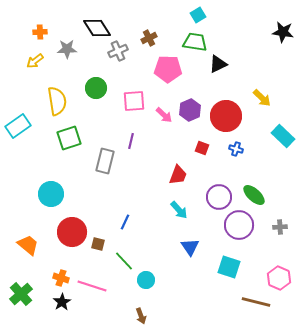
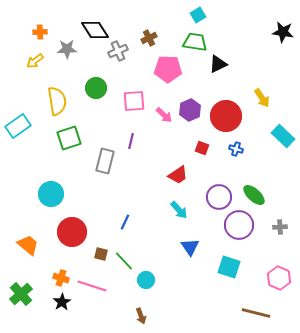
black diamond at (97, 28): moved 2 px left, 2 px down
yellow arrow at (262, 98): rotated 12 degrees clockwise
red trapezoid at (178, 175): rotated 35 degrees clockwise
brown square at (98, 244): moved 3 px right, 10 px down
brown line at (256, 302): moved 11 px down
